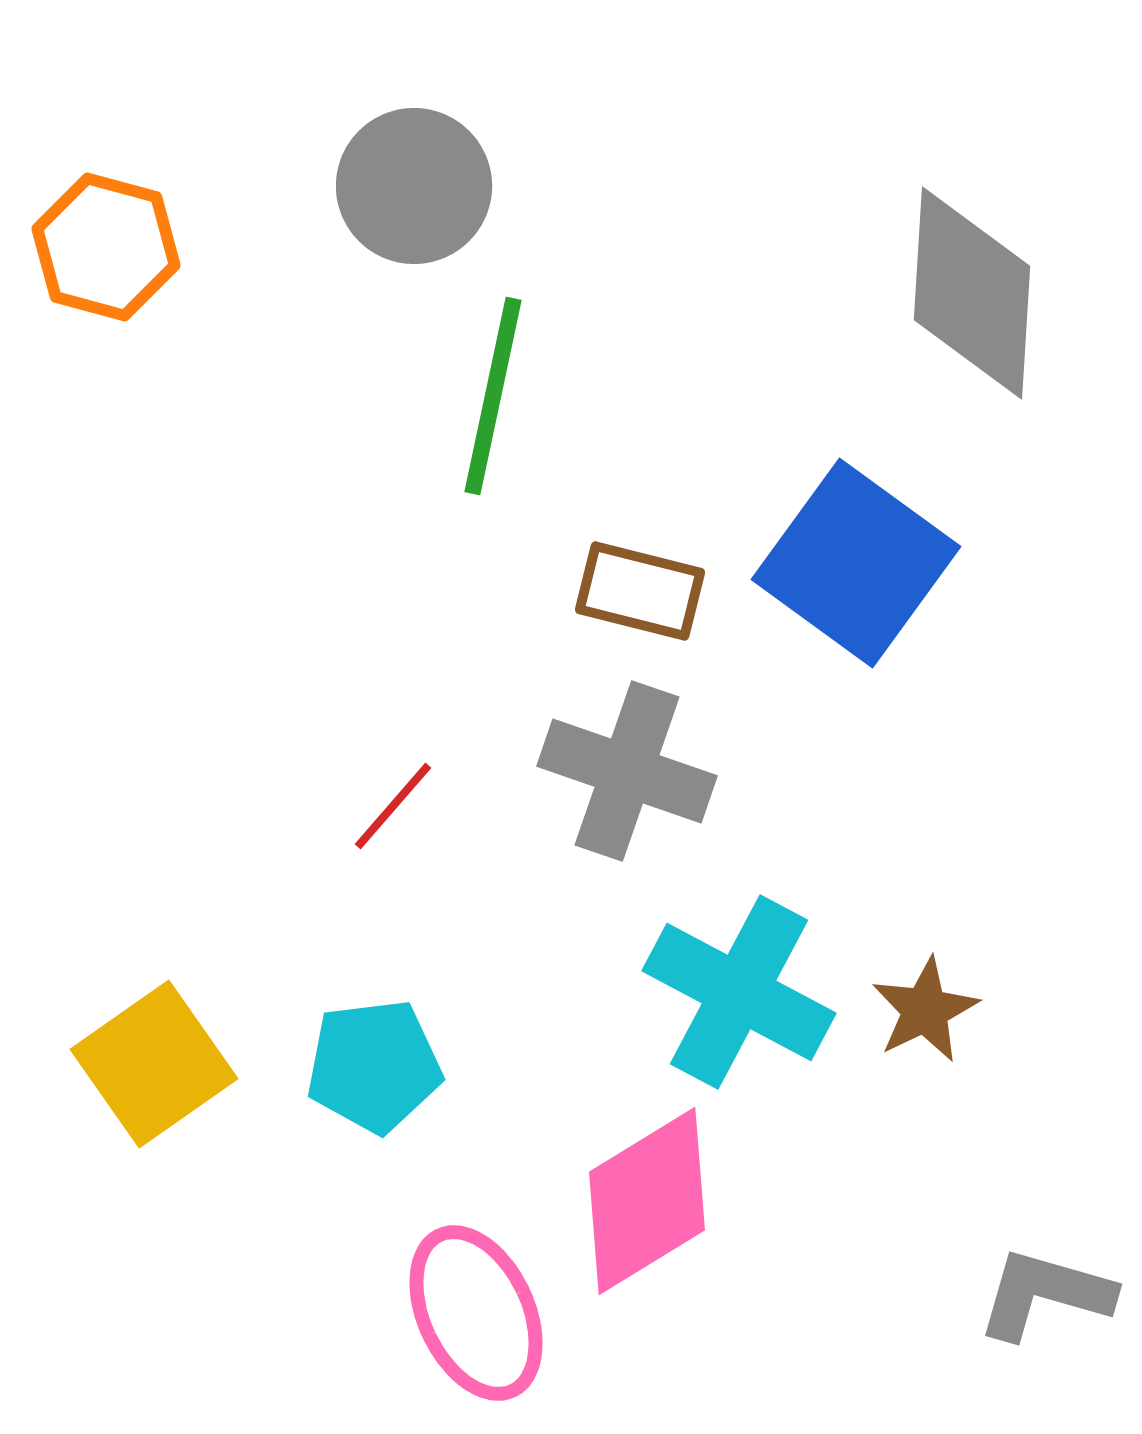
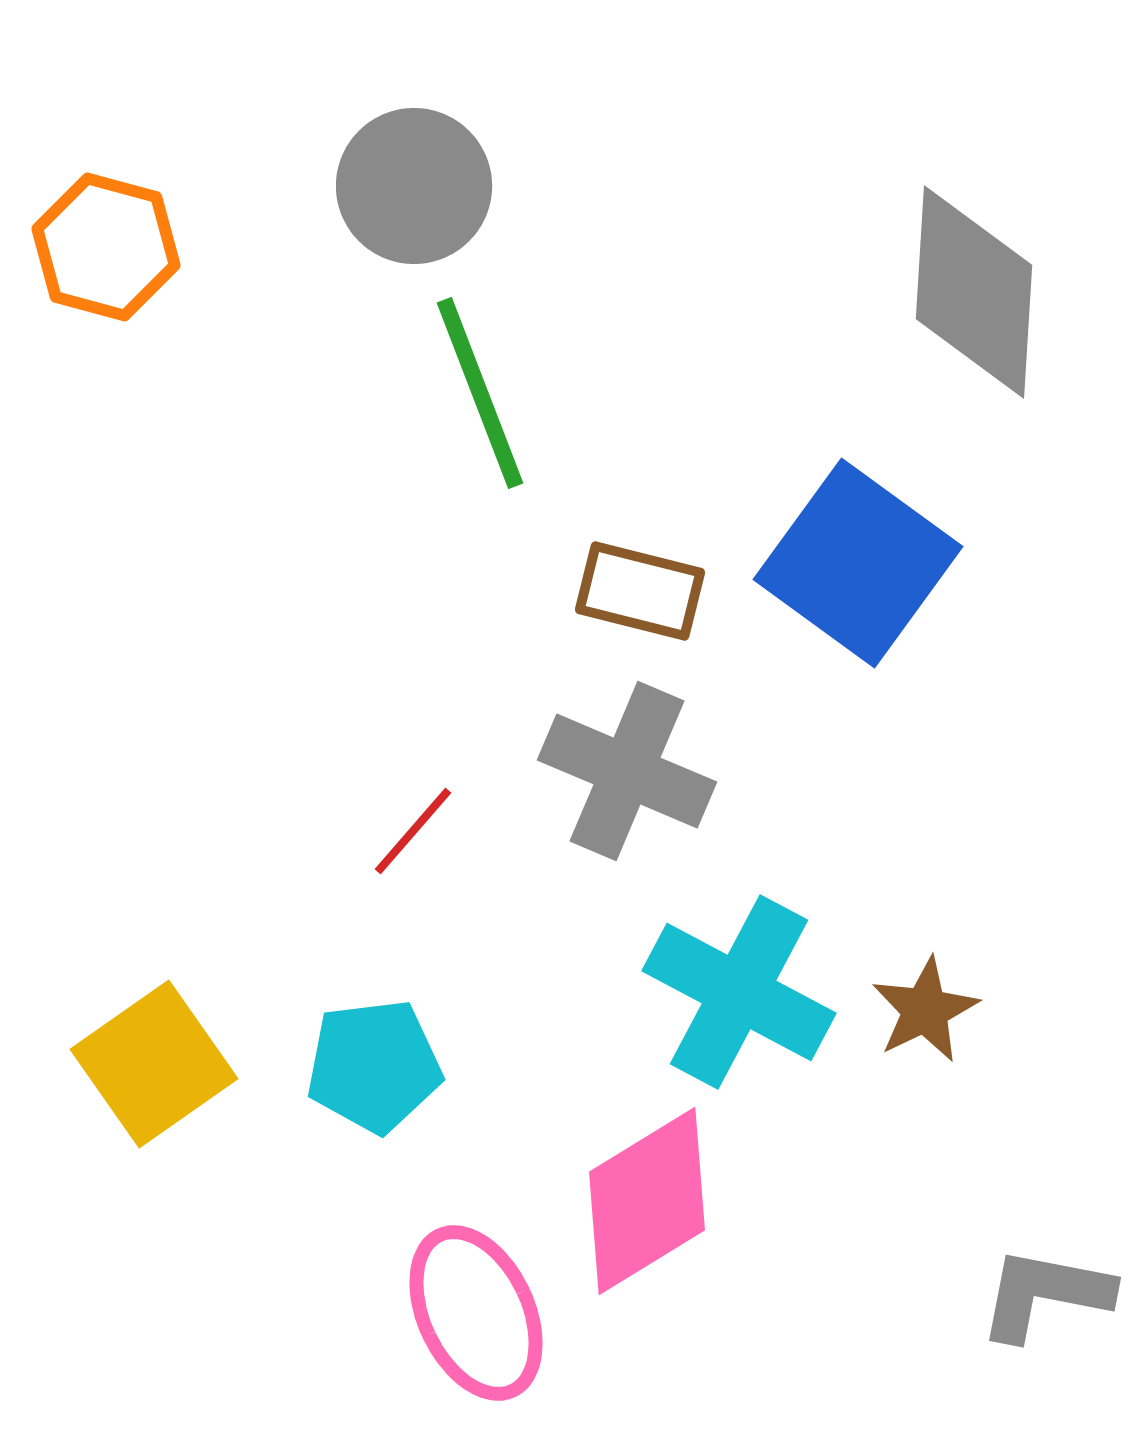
gray diamond: moved 2 px right, 1 px up
green line: moved 13 px left, 3 px up; rotated 33 degrees counterclockwise
blue square: moved 2 px right
gray cross: rotated 4 degrees clockwise
red line: moved 20 px right, 25 px down
gray L-shape: rotated 5 degrees counterclockwise
